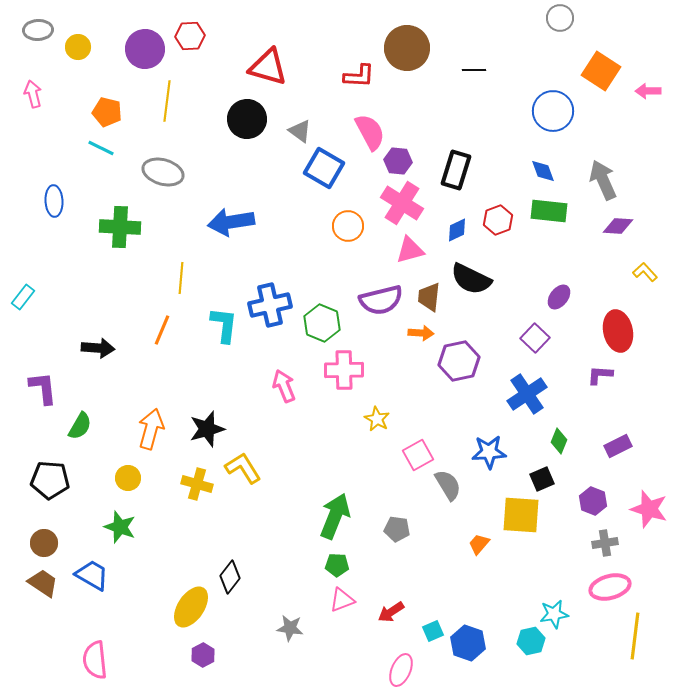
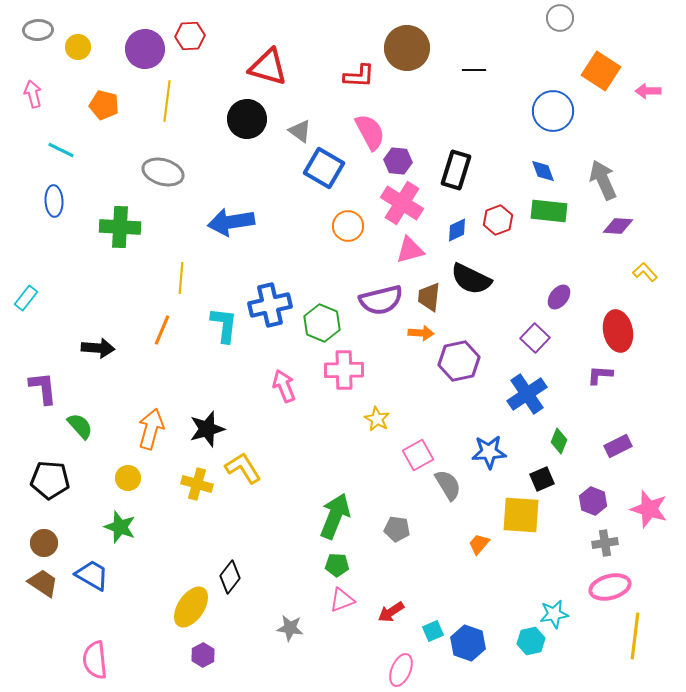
orange pentagon at (107, 112): moved 3 px left, 7 px up
cyan line at (101, 148): moved 40 px left, 2 px down
cyan rectangle at (23, 297): moved 3 px right, 1 px down
green semicircle at (80, 426): rotated 72 degrees counterclockwise
